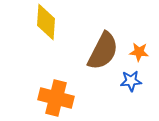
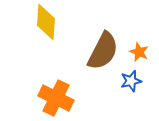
orange star: rotated 18 degrees clockwise
blue star: rotated 10 degrees counterclockwise
orange cross: rotated 12 degrees clockwise
